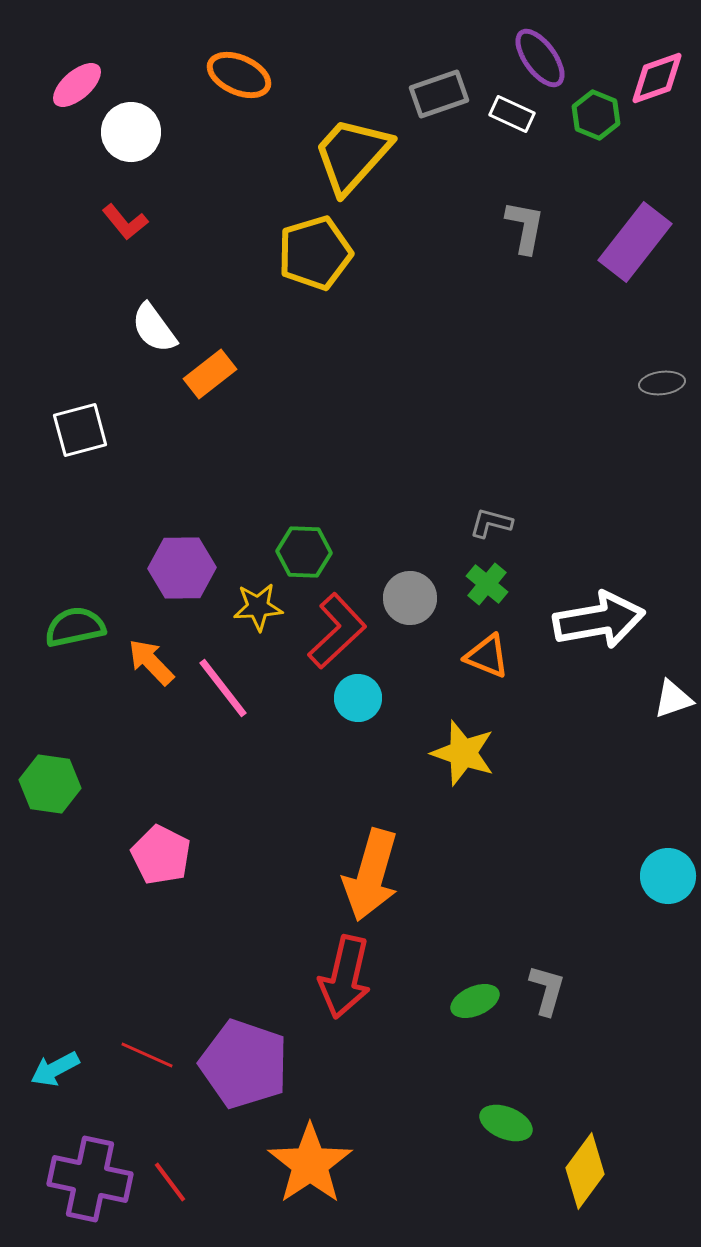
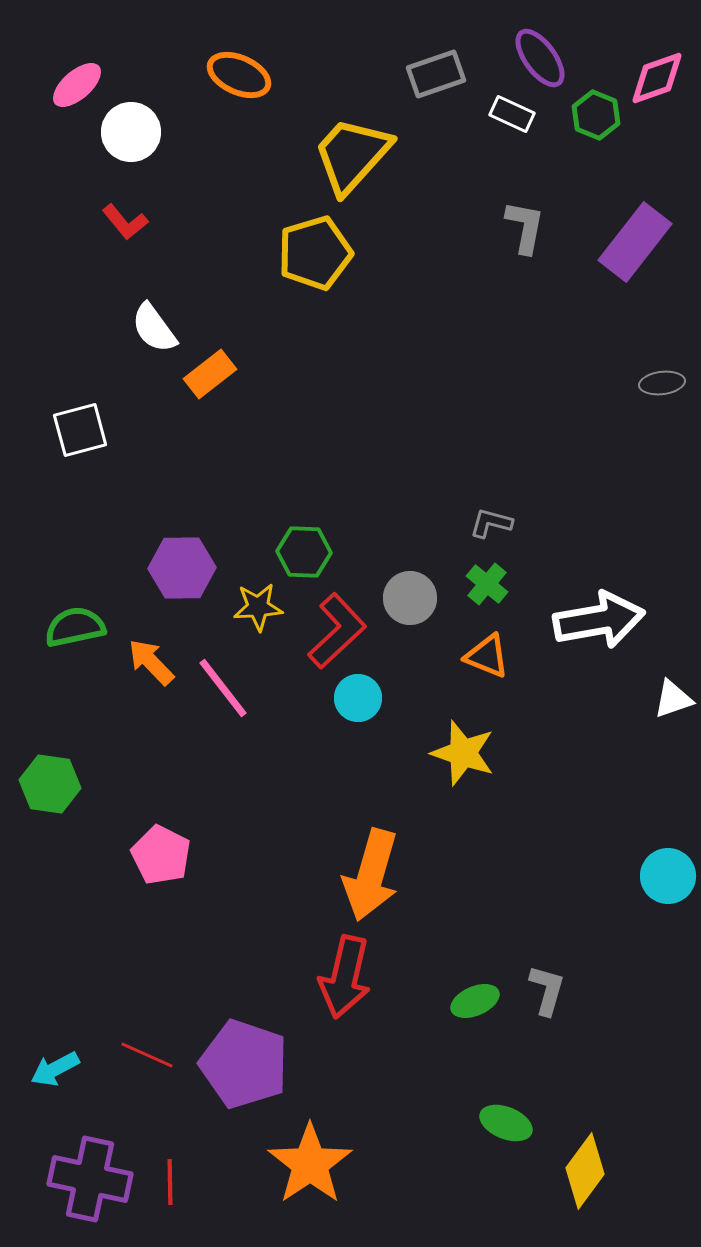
gray rectangle at (439, 94): moved 3 px left, 20 px up
red line at (170, 1182): rotated 36 degrees clockwise
